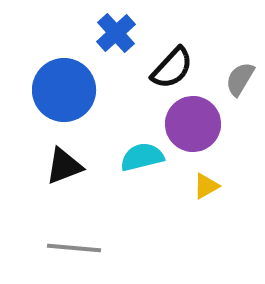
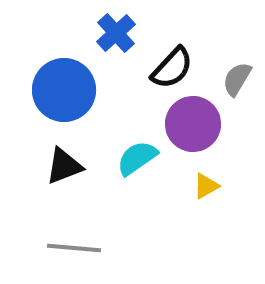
gray semicircle: moved 3 px left
cyan semicircle: moved 5 px left, 1 px down; rotated 21 degrees counterclockwise
